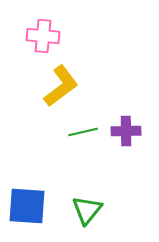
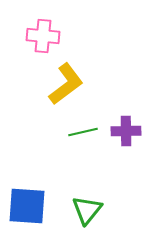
yellow L-shape: moved 5 px right, 2 px up
